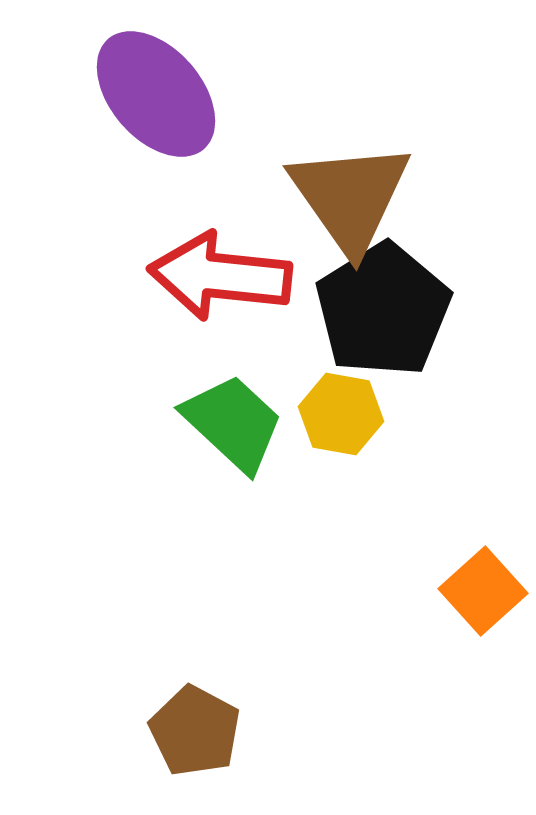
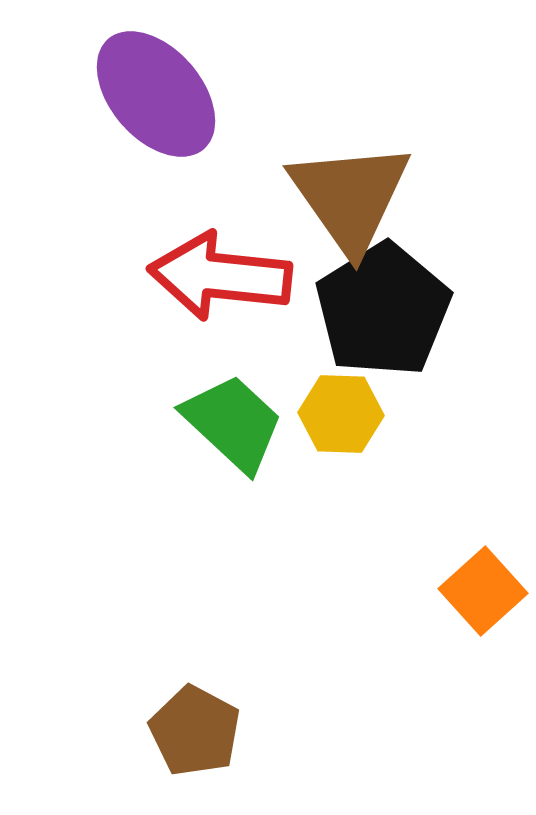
yellow hexagon: rotated 8 degrees counterclockwise
